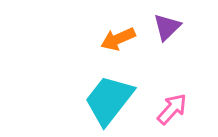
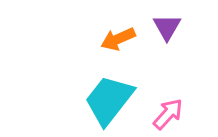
purple triangle: rotated 16 degrees counterclockwise
pink arrow: moved 4 px left, 5 px down
